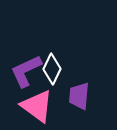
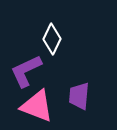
white diamond: moved 30 px up
pink triangle: rotated 15 degrees counterclockwise
